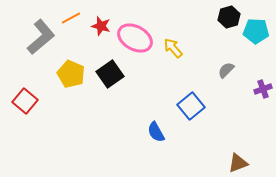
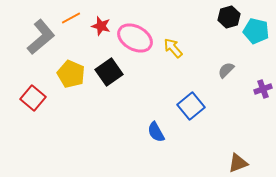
cyan pentagon: rotated 10 degrees clockwise
black square: moved 1 px left, 2 px up
red square: moved 8 px right, 3 px up
